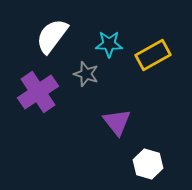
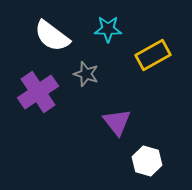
white semicircle: rotated 90 degrees counterclockwise
cyan star: moved 1 px left, 15 px up
white hexagon: moved 1 px left, 3 px up
